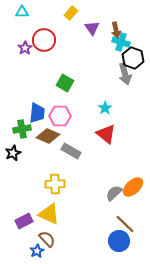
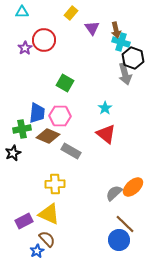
blue circle: moved 1 px up
